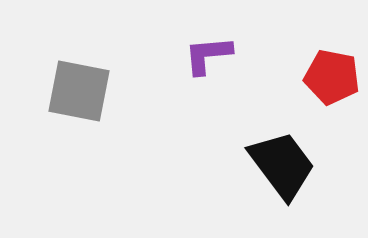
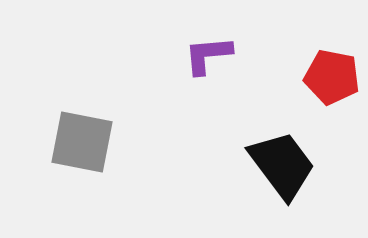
gray square: moved 3 px right, 51 px down
